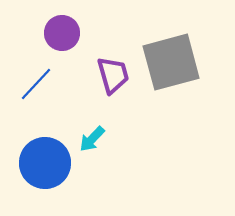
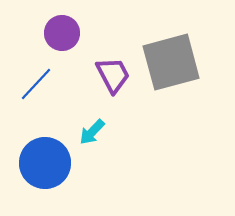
purple trapezoid: rotated 12 degrees counterclockwise
cyan arrow: moved 7 px up
